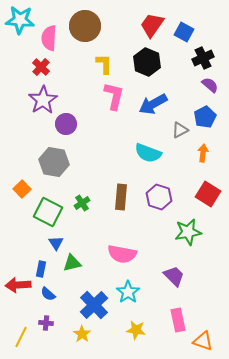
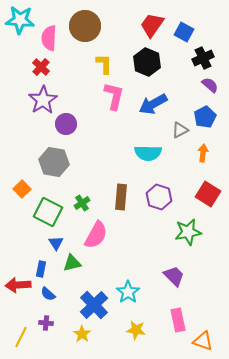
cyan semicircle at (148, 153): rotated 20 degrees counterclockwise
pink semicircle at (122, 254): moved 26 px left, 19 px up; rotated 72 degrees counterclockwise
